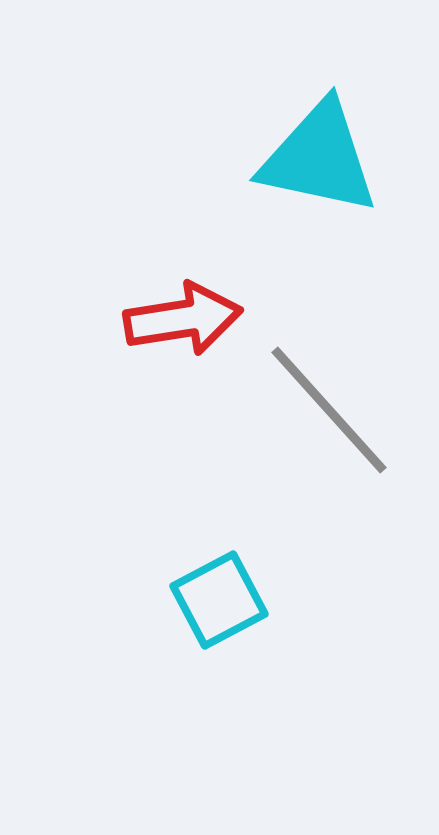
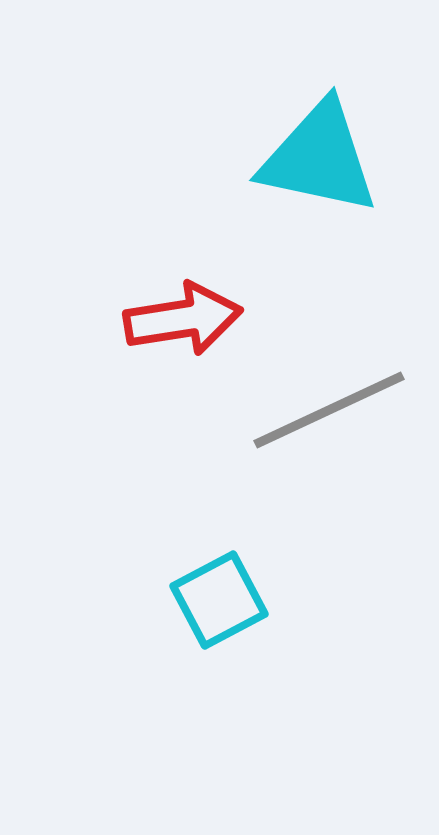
gray line: rotated 73 degrees counterclockwise
